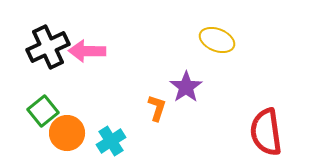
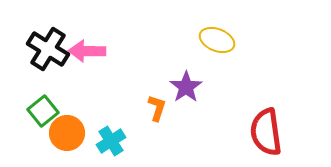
black cross: moved 2 px down; rotated 33 degrees counterclockwise
